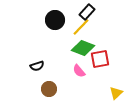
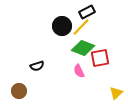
black rectangle: rotated 21 degrees clockwise
black circle: moved 7 px right, 6 px down
red square: moved 1 px up
pink semicircle: rotated 16 degrees clockwise
brown circle: moved 30 px left, 2 px down
